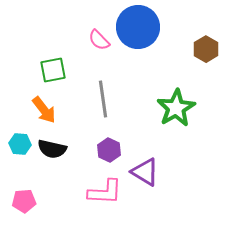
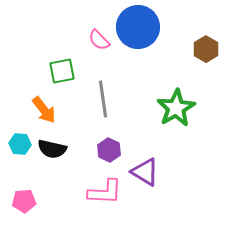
green square: moved 9 px right, 1 px down
